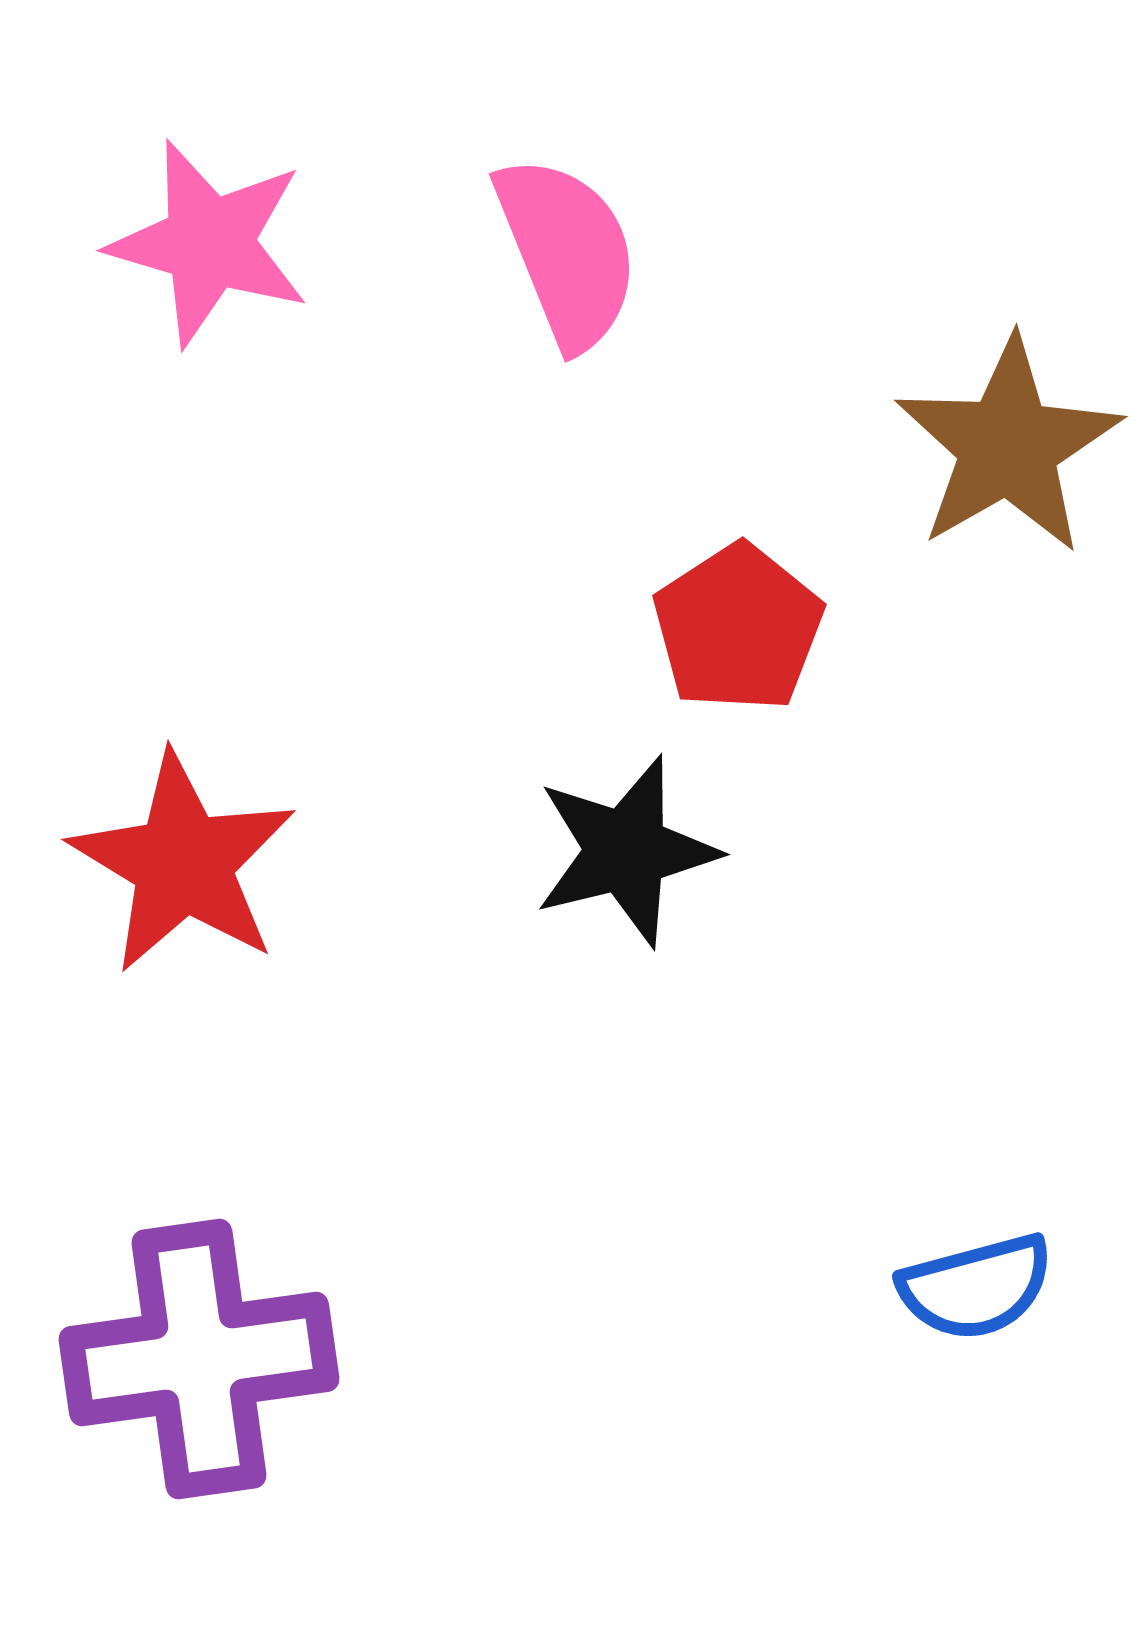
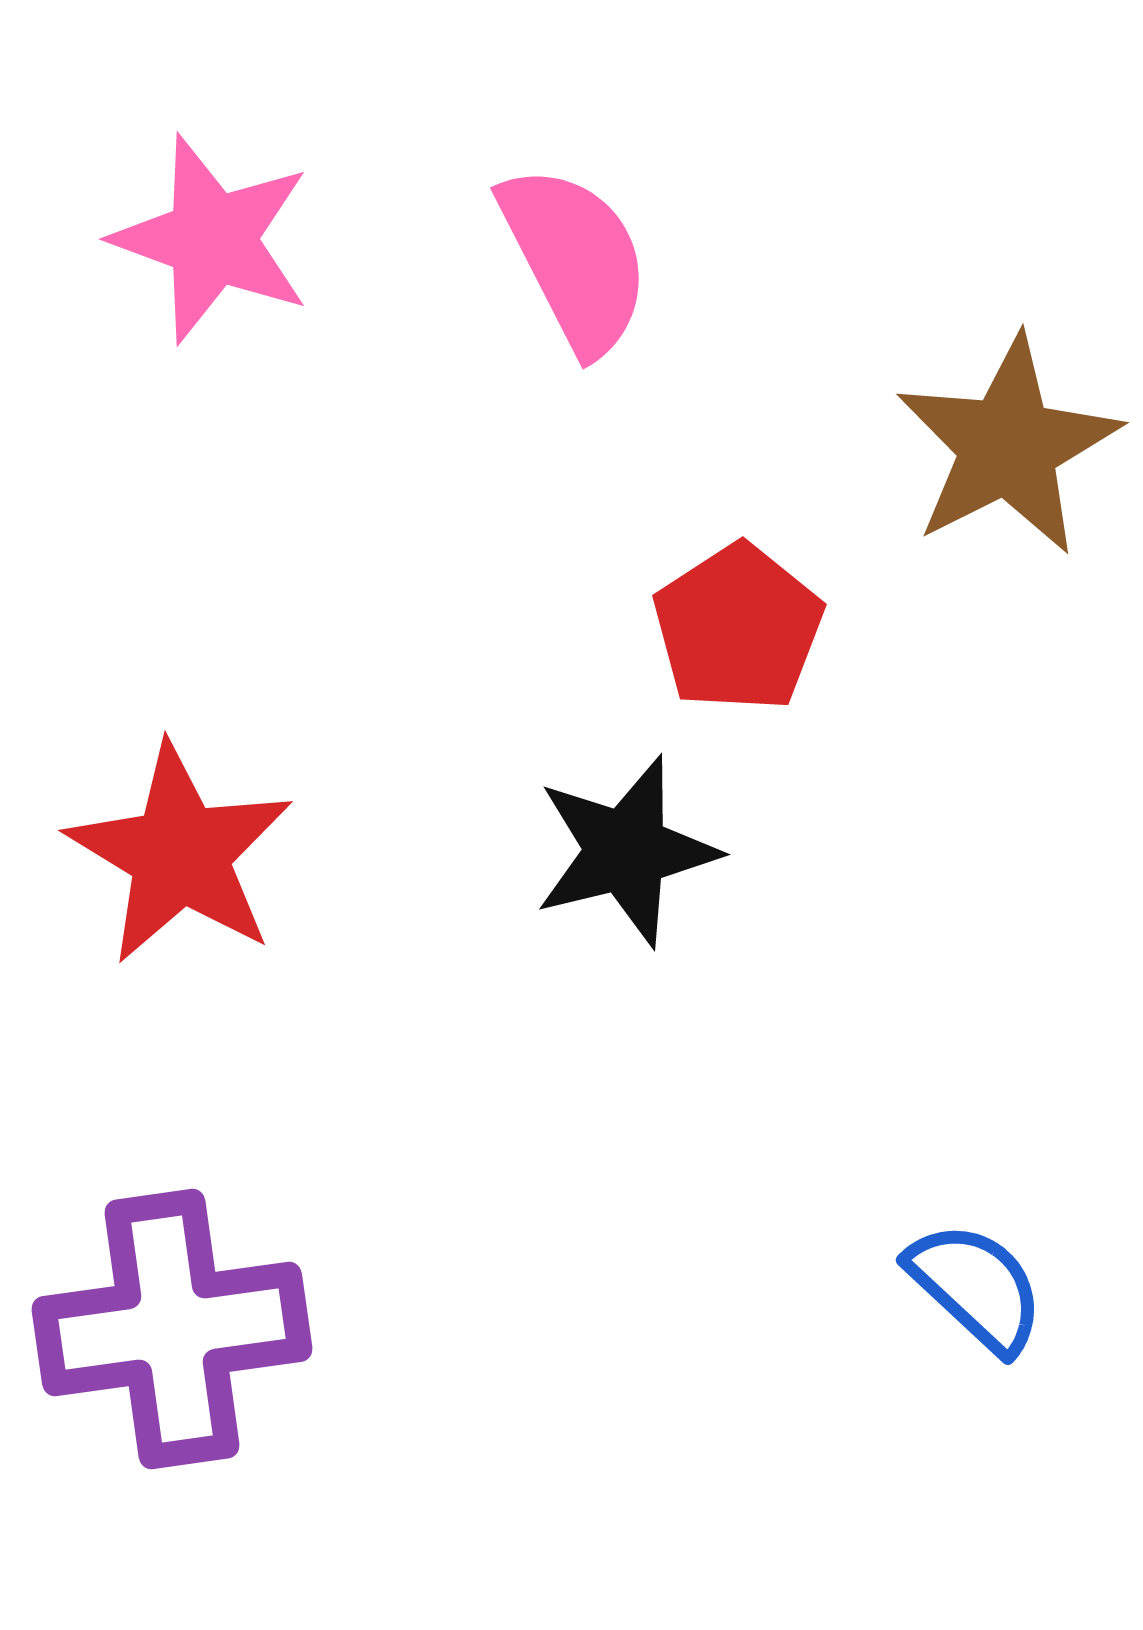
pink star: moved 3 px right, 4 px up; rotated 4 degrees clockwise
pink semicircle: moved 8 px right, 7 px down; rotated 5 degrees counterclockwise
brown star: rotated 3 degrees clockwise
red star: moved 3 px left, 9 px up
blue semicircle: rotated 122 degrees counterclockwise
purple cross: moved 27 px left, 30 px up
